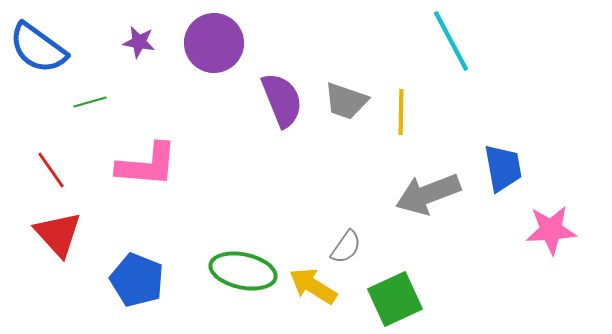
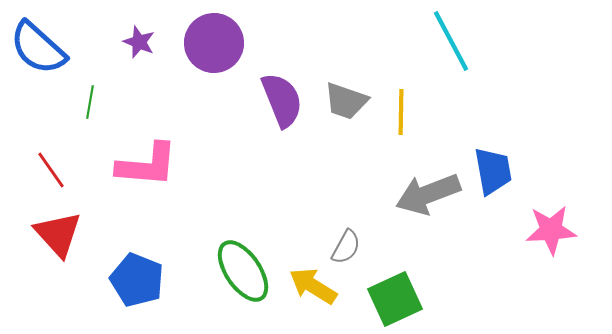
purple star: rotated 12 degrees clockwise
blue semicircle: rotated 6 degrees clockwise
green line: rotated 64 degrees counterclockwise
blue trapezoid: moved 10 px left, 3 px down
gray semicircle: rotated 6 degrees counterclockwise
green ellipse: rotated 44 degrees clockwise
